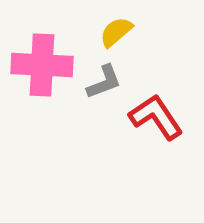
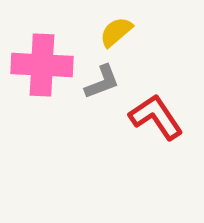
gray L-shape: moved 2 px left
